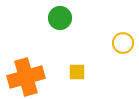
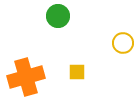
green circle: moved 2 px left, 2 px up
